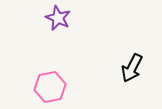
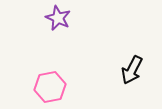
black arrow: moved 2 px down
